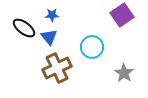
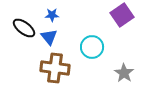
brown cross: moved 2 px left; rotated 32 degrees clockwise
